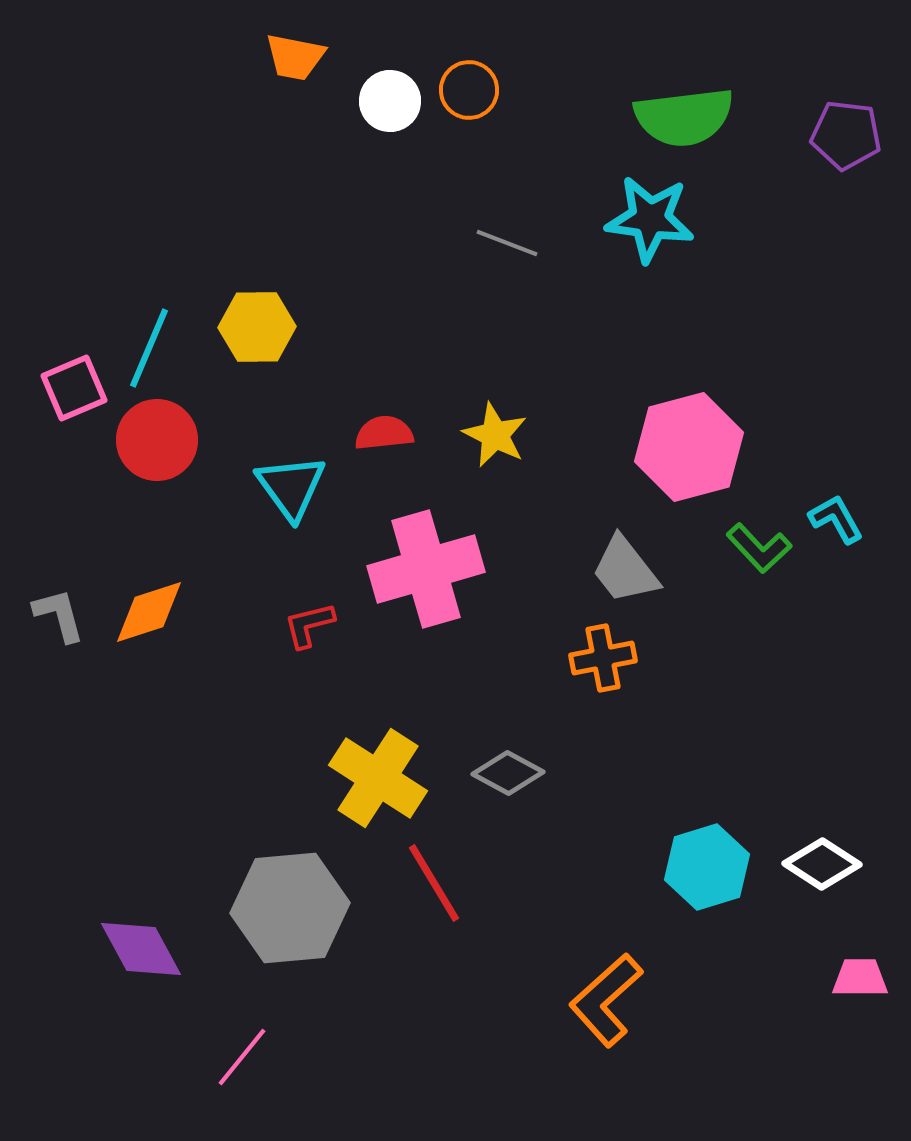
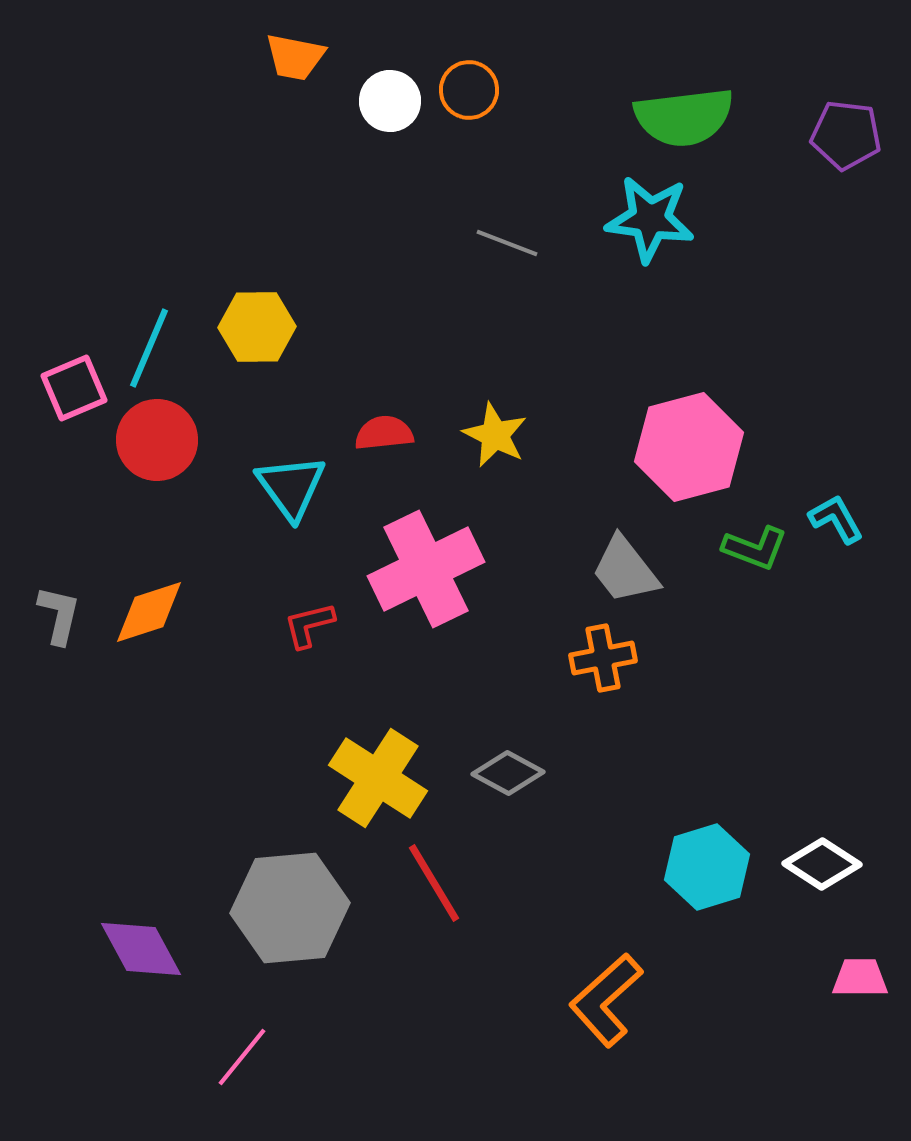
green L-shape: moved 4 px left; rotated 26 degrees counterclockwise
pink cross: rotated 10 degrees counterclockwise
gray L-shape: rotated 28 degrees clockwise
